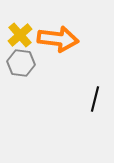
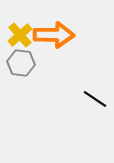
orange arrow: moved 4 px left, 4 px up; rotated 6 degrees counterclockwise
black line: rotated 70 degrees counterclockwise
